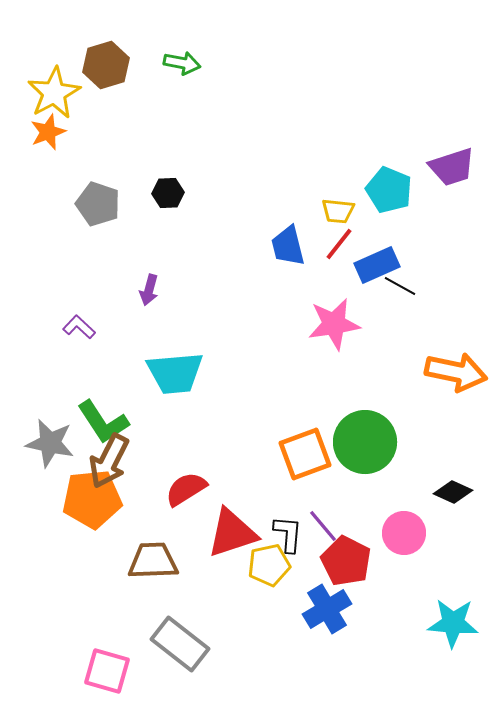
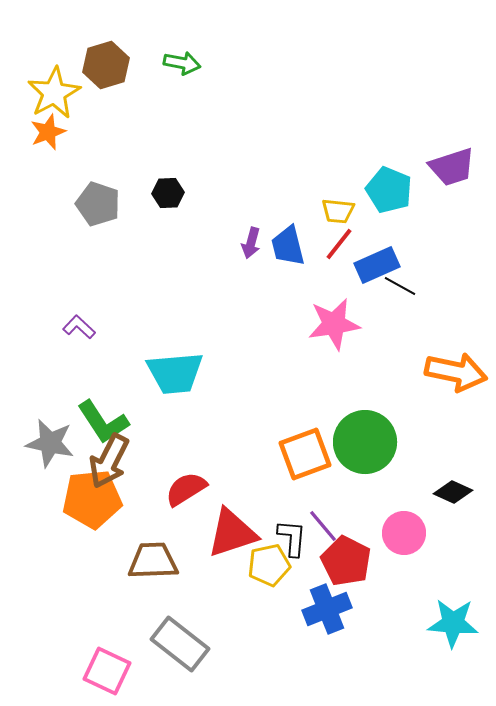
purple arrow: moved 102 px right, 47 px up
black L-shape: moved 4 px right, 4 px down
blue cross: rotated 9 degrees clockwise
pink square: rotated 9 degrees clockwise
